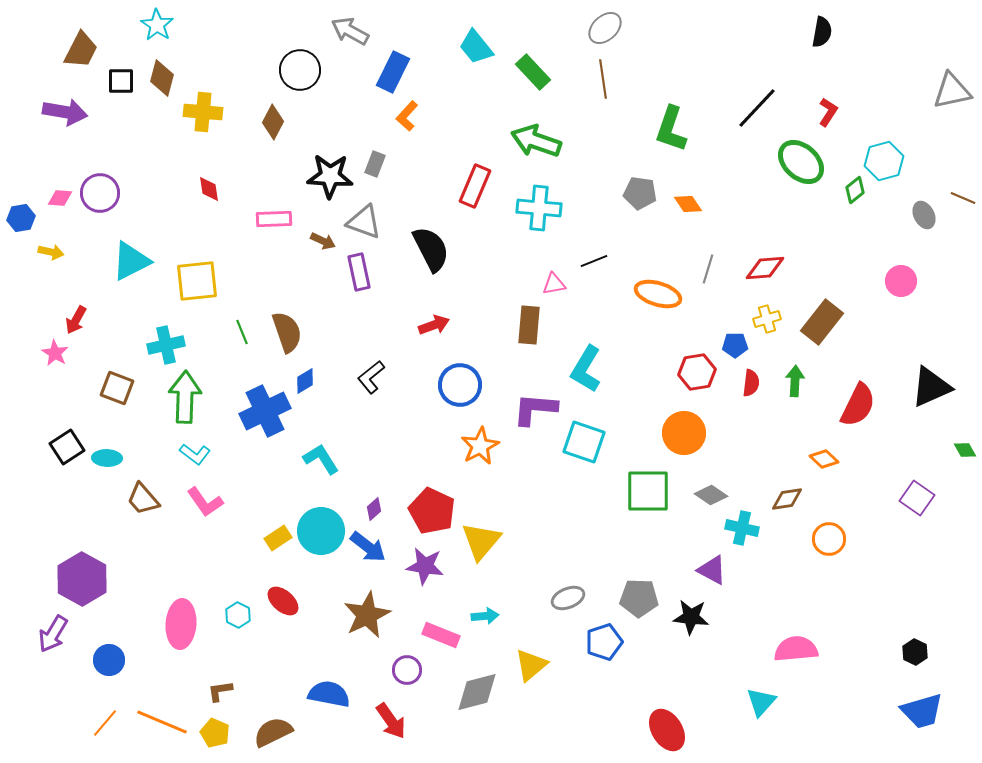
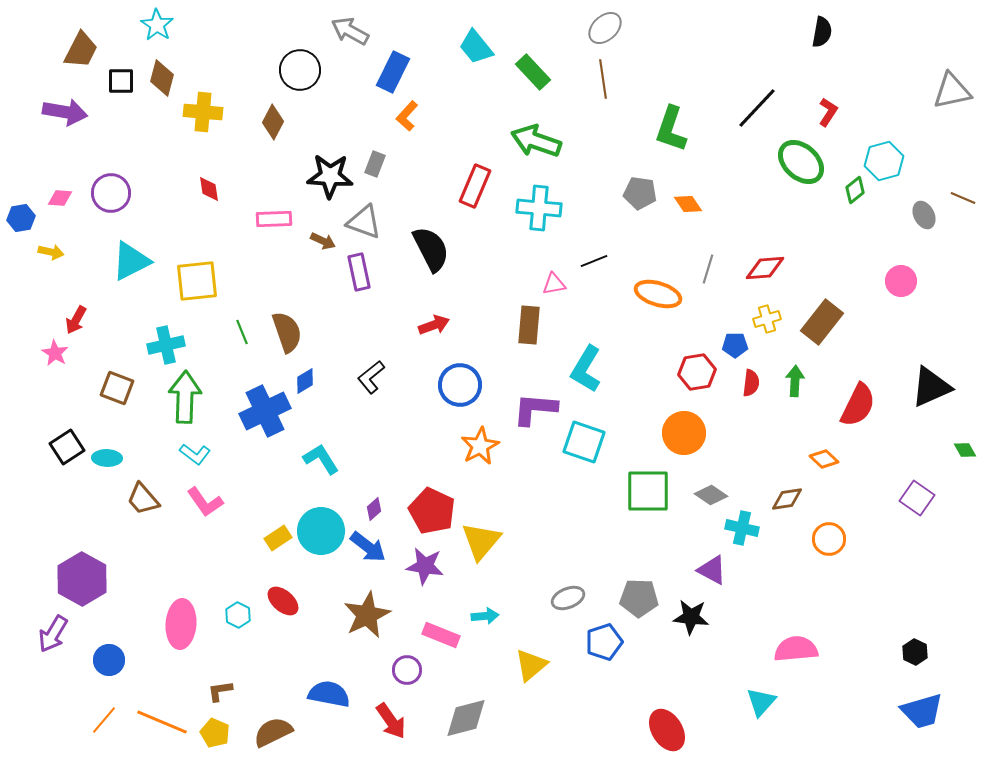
purple circle at (100, 193): moved 11 px right
gray diamond at (477, 692): moved 11 px left, 26 px down
orange line at (105, 723): moved 1 px left, 3 px up
